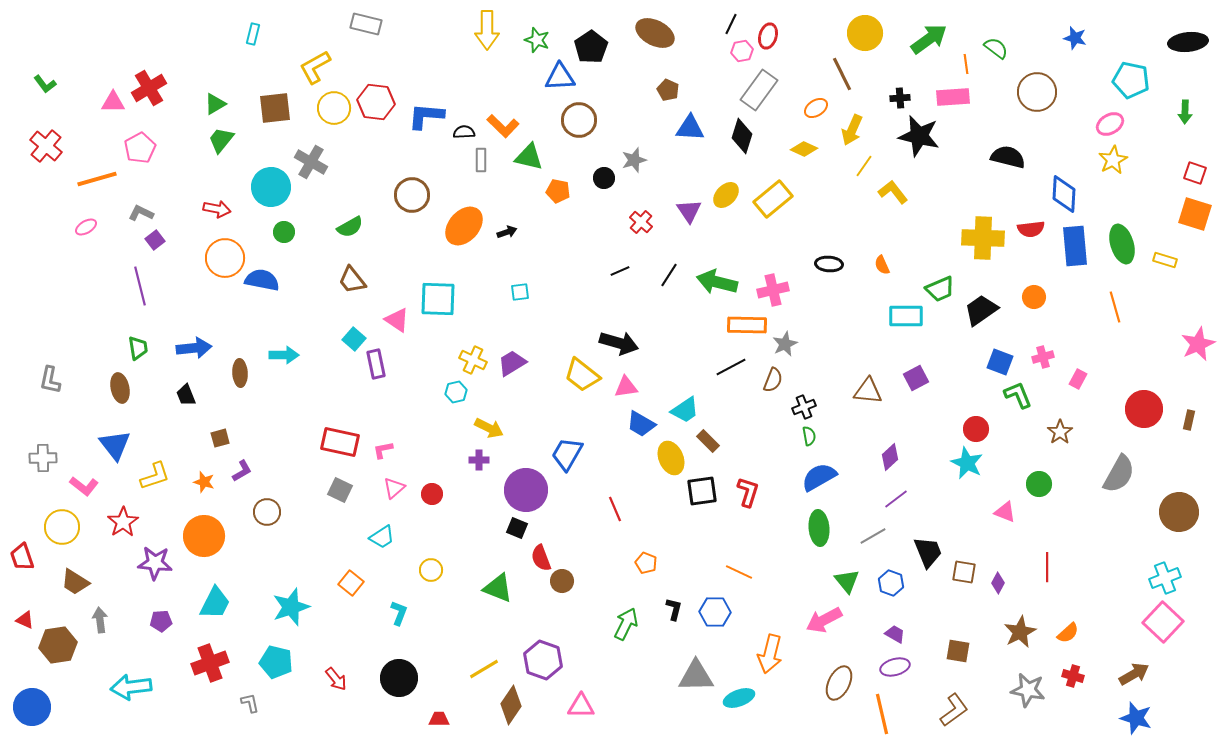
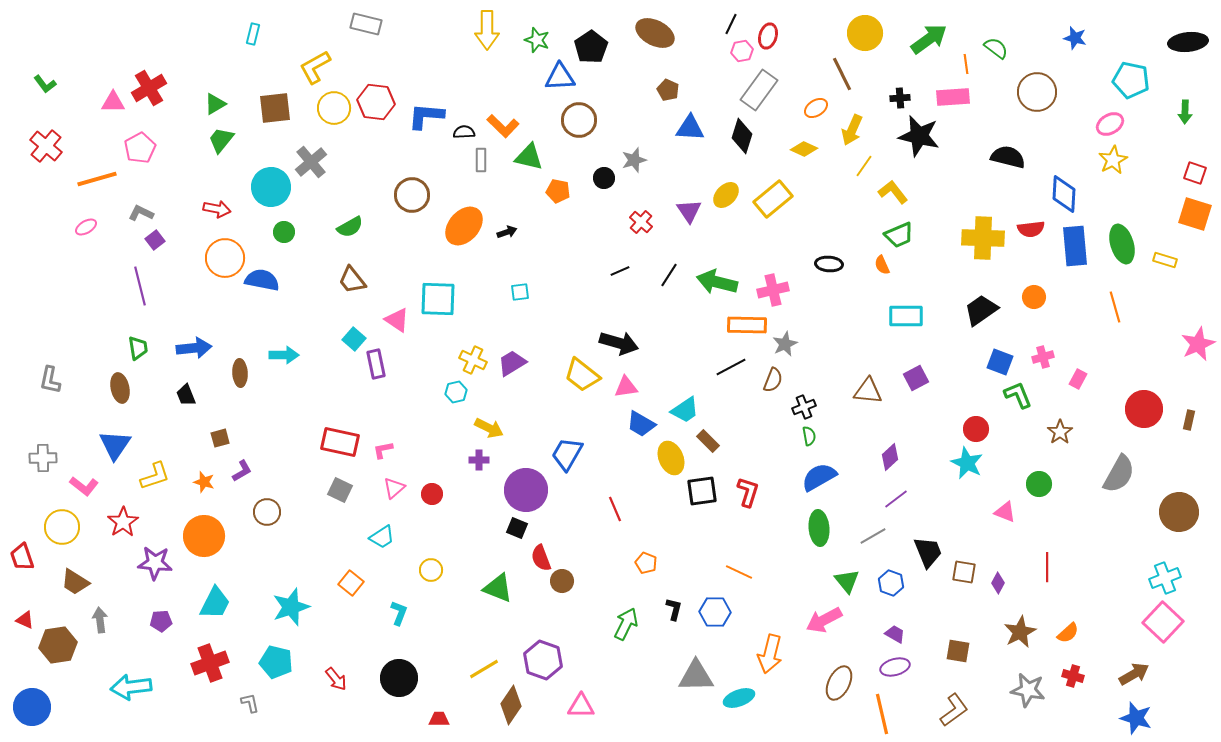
gray cross at (311, 162): rotated 20 degrees clockwise
green trapezoid at (940, 289): moved 41 px left, 54 px up
blue triangle at (115, 445): rotated 12 degrees clockwise
